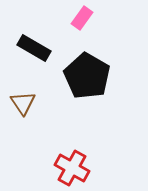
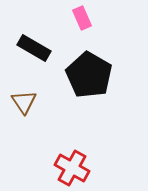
pink rectangle: rotated 60 degrees counterclockwise
black pentagon: moved 2 px right, 1 px up
brown triangle: moved 1 px right, 1 px up
